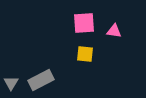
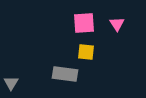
pink triangle: moved 3 px right, 7 px up; rotated 49 degrees clockwise
yellow square: moved 1 px right, 2 px up
gray rectangle: moved 24 px right, 6 px up; rotated 35 degrees clockwise
